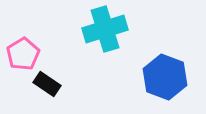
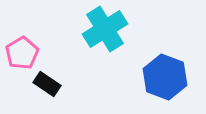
cyan cross: rotated 15 degrees counterclockwise
pink pentagon: moved 1 px left, 1 px up
